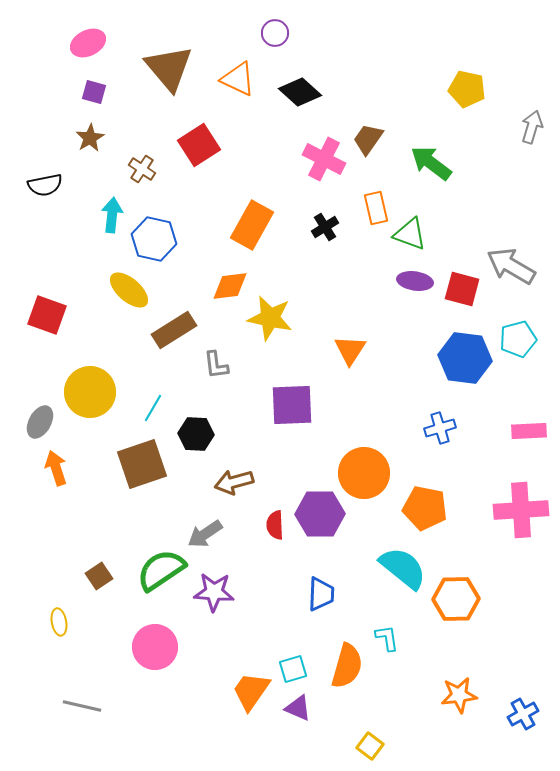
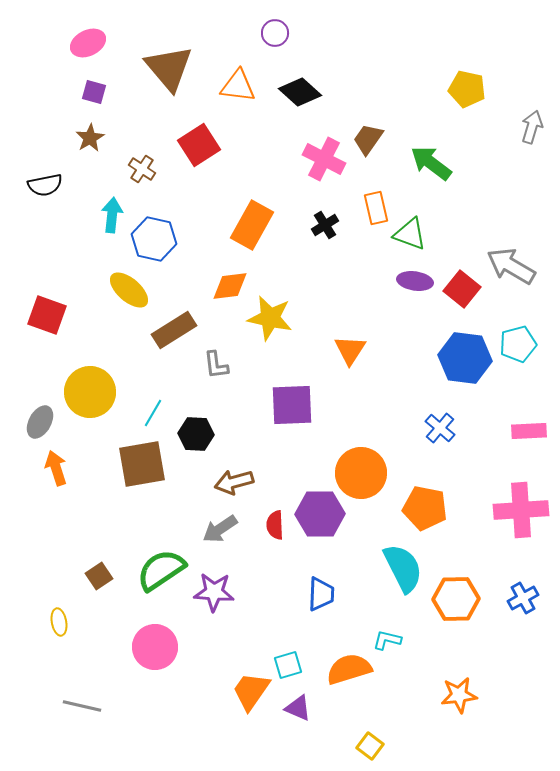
orange triangle at (238, 79): moved 7 px down; rotated 18 degrees counterclockwise
black cross at (325, 227): moved 2 px up
red square at (462, 289): rotated 24 degrees clockwise
cyan pentagon at (518, 339): moved 5 px down
cyan line at (153, 408): moved 5 px down
blue cross at (440, 428): rotated 32 degrees counterclockwise
brown square at (142, 464): rotated 9 degrees clockwise
orange circle at (364, 473): moved 3 px left
gray arrow at (205, 534): moved 15 px right, 5 px up
cyan semicircle at (403, 568): rotated 24 degrees clockwise
cyan L-shape at (387, 638): moved 2 px down; rotated 68 degrees counterclockwise
orange semicircle at (347, 666): moved 2 px right, 3 px down; rotated 123 degrees counterclockwise
cyan square at (293, 669): moved 5 px left, 4 px up
blue cross at (523, 714): moved 116 px up
